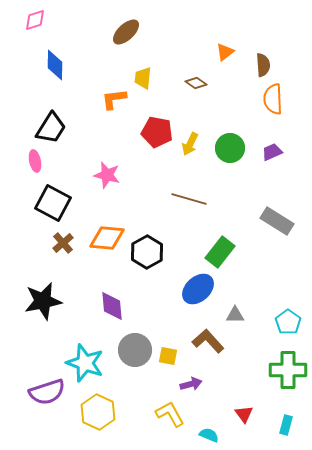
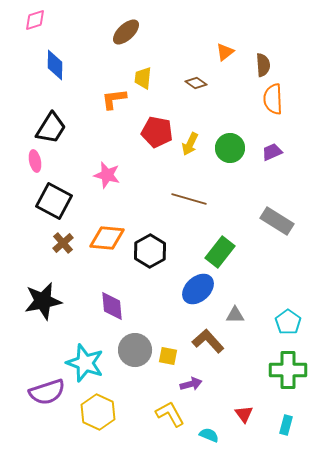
black square: moved 1 px right, 2 px up
black hexagon: moved 3 px right, 1 px up
